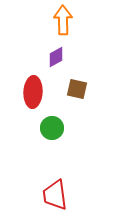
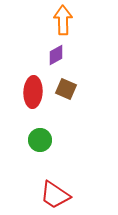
purple diamond: moved 2 px up
brown square: moved 11 px left; rotated 10 degrees clockwise
green circle: moved 12 px left, 12 px down
red trapezoid: rotated 48 degrees counterclockwise
